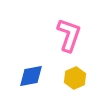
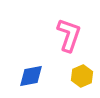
yellow hexagon: moved 7 px right, 2 px up
